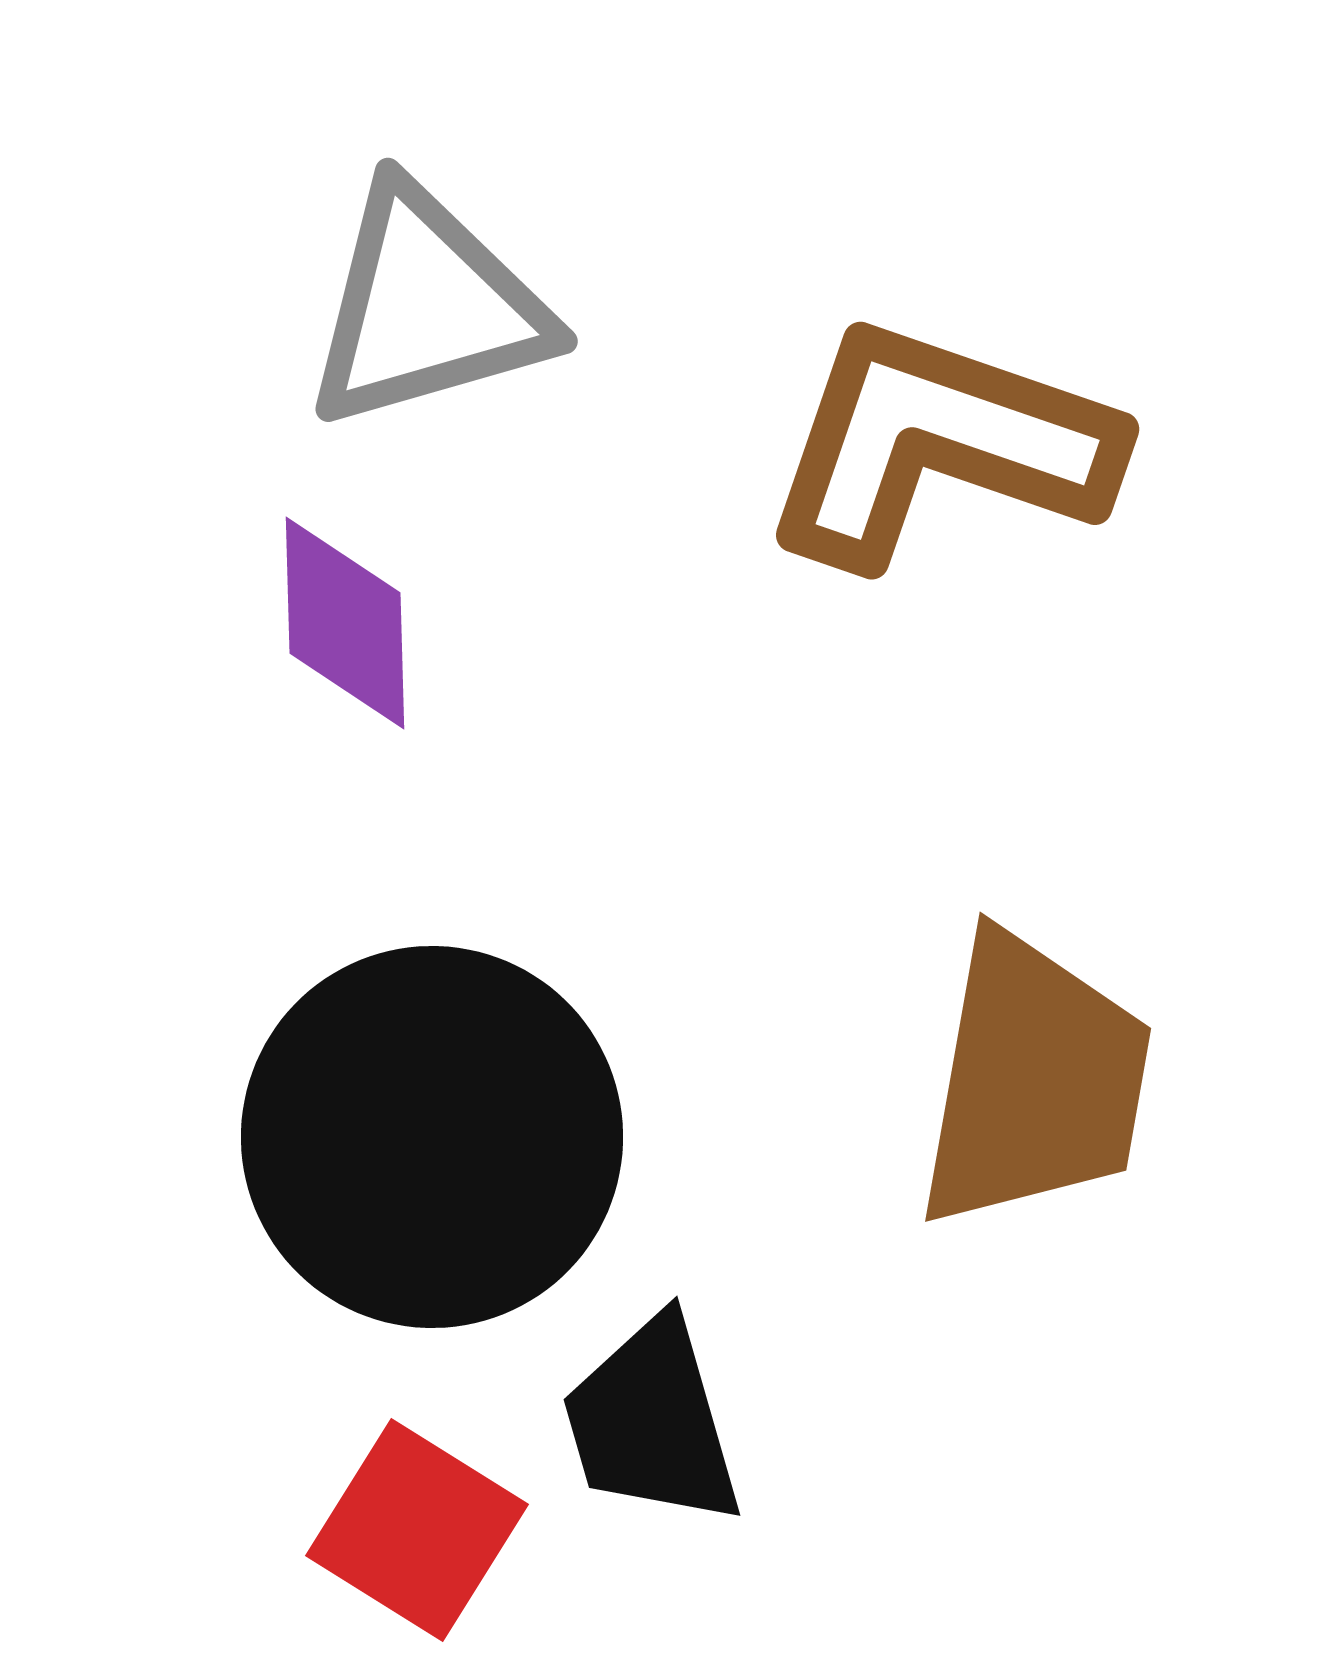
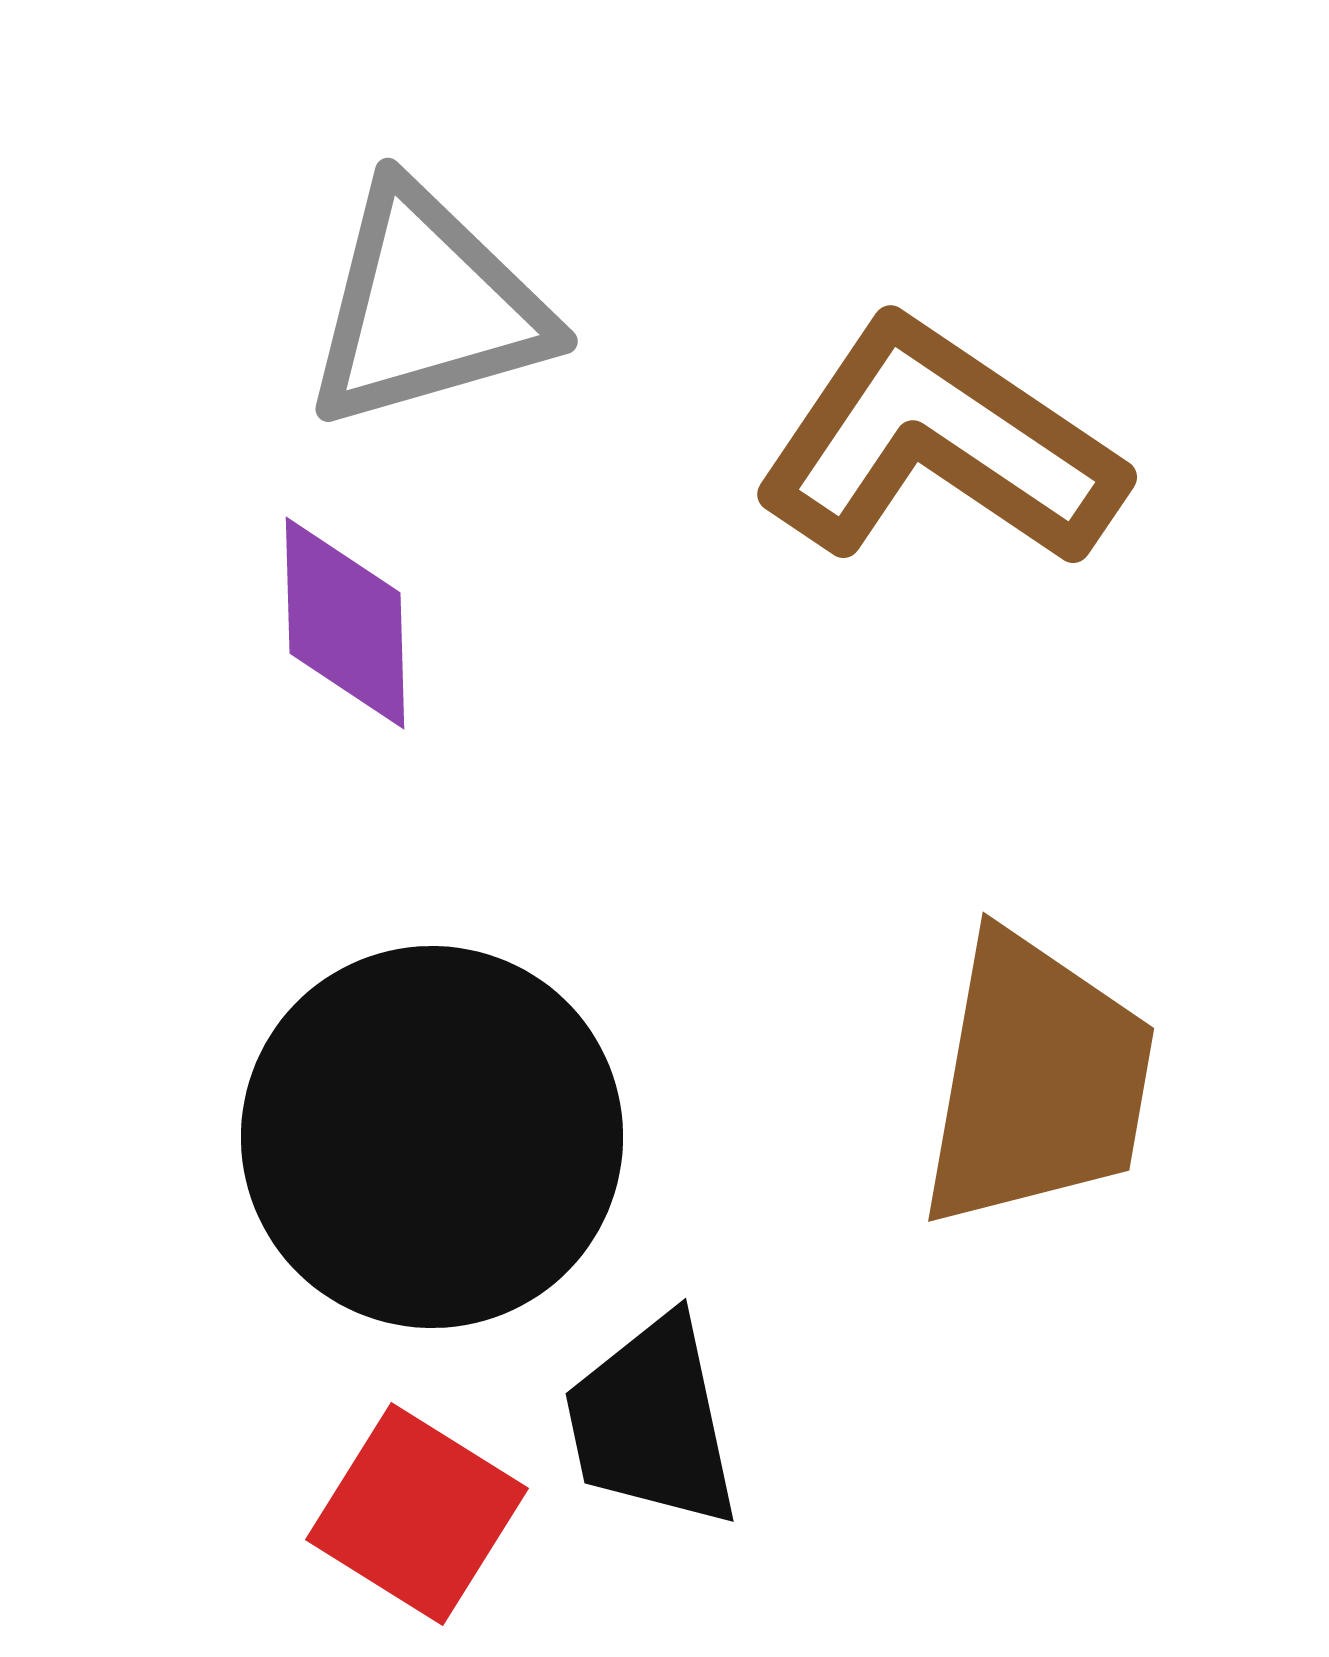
brown L-shape: rotated 15 degrees clockwise
brown trapezoid: moved 3 px right
black trapezoid: rotated 4 degrees clockwise
red square: moved 16 px up
